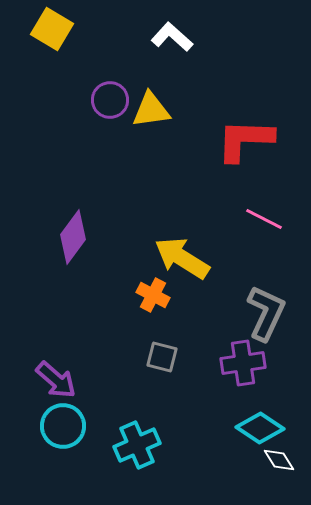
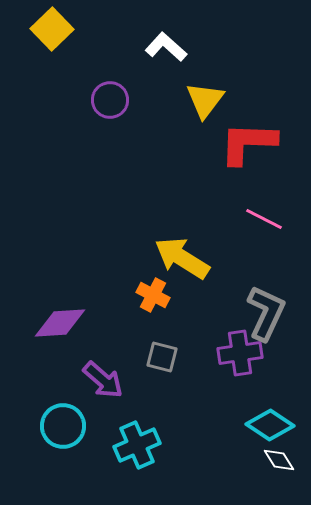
yellow square: rotated 15 degrees clockwise
white L-shape: moved 6 px left, 10 px down
yellow triangle: moved 54 px right, 10 px up; rotated 45 degrees counterclockwise
red L-shape: moved 3 px right, 3 px down
purple diamond: moved 13 px left, 86 px down; rotated 50 degrees clockwise
purple cross: moved 3 px left, 10 px up
purple arrow: moved 47 px right
cyan diamond: moved 10 px right, 3 px up
